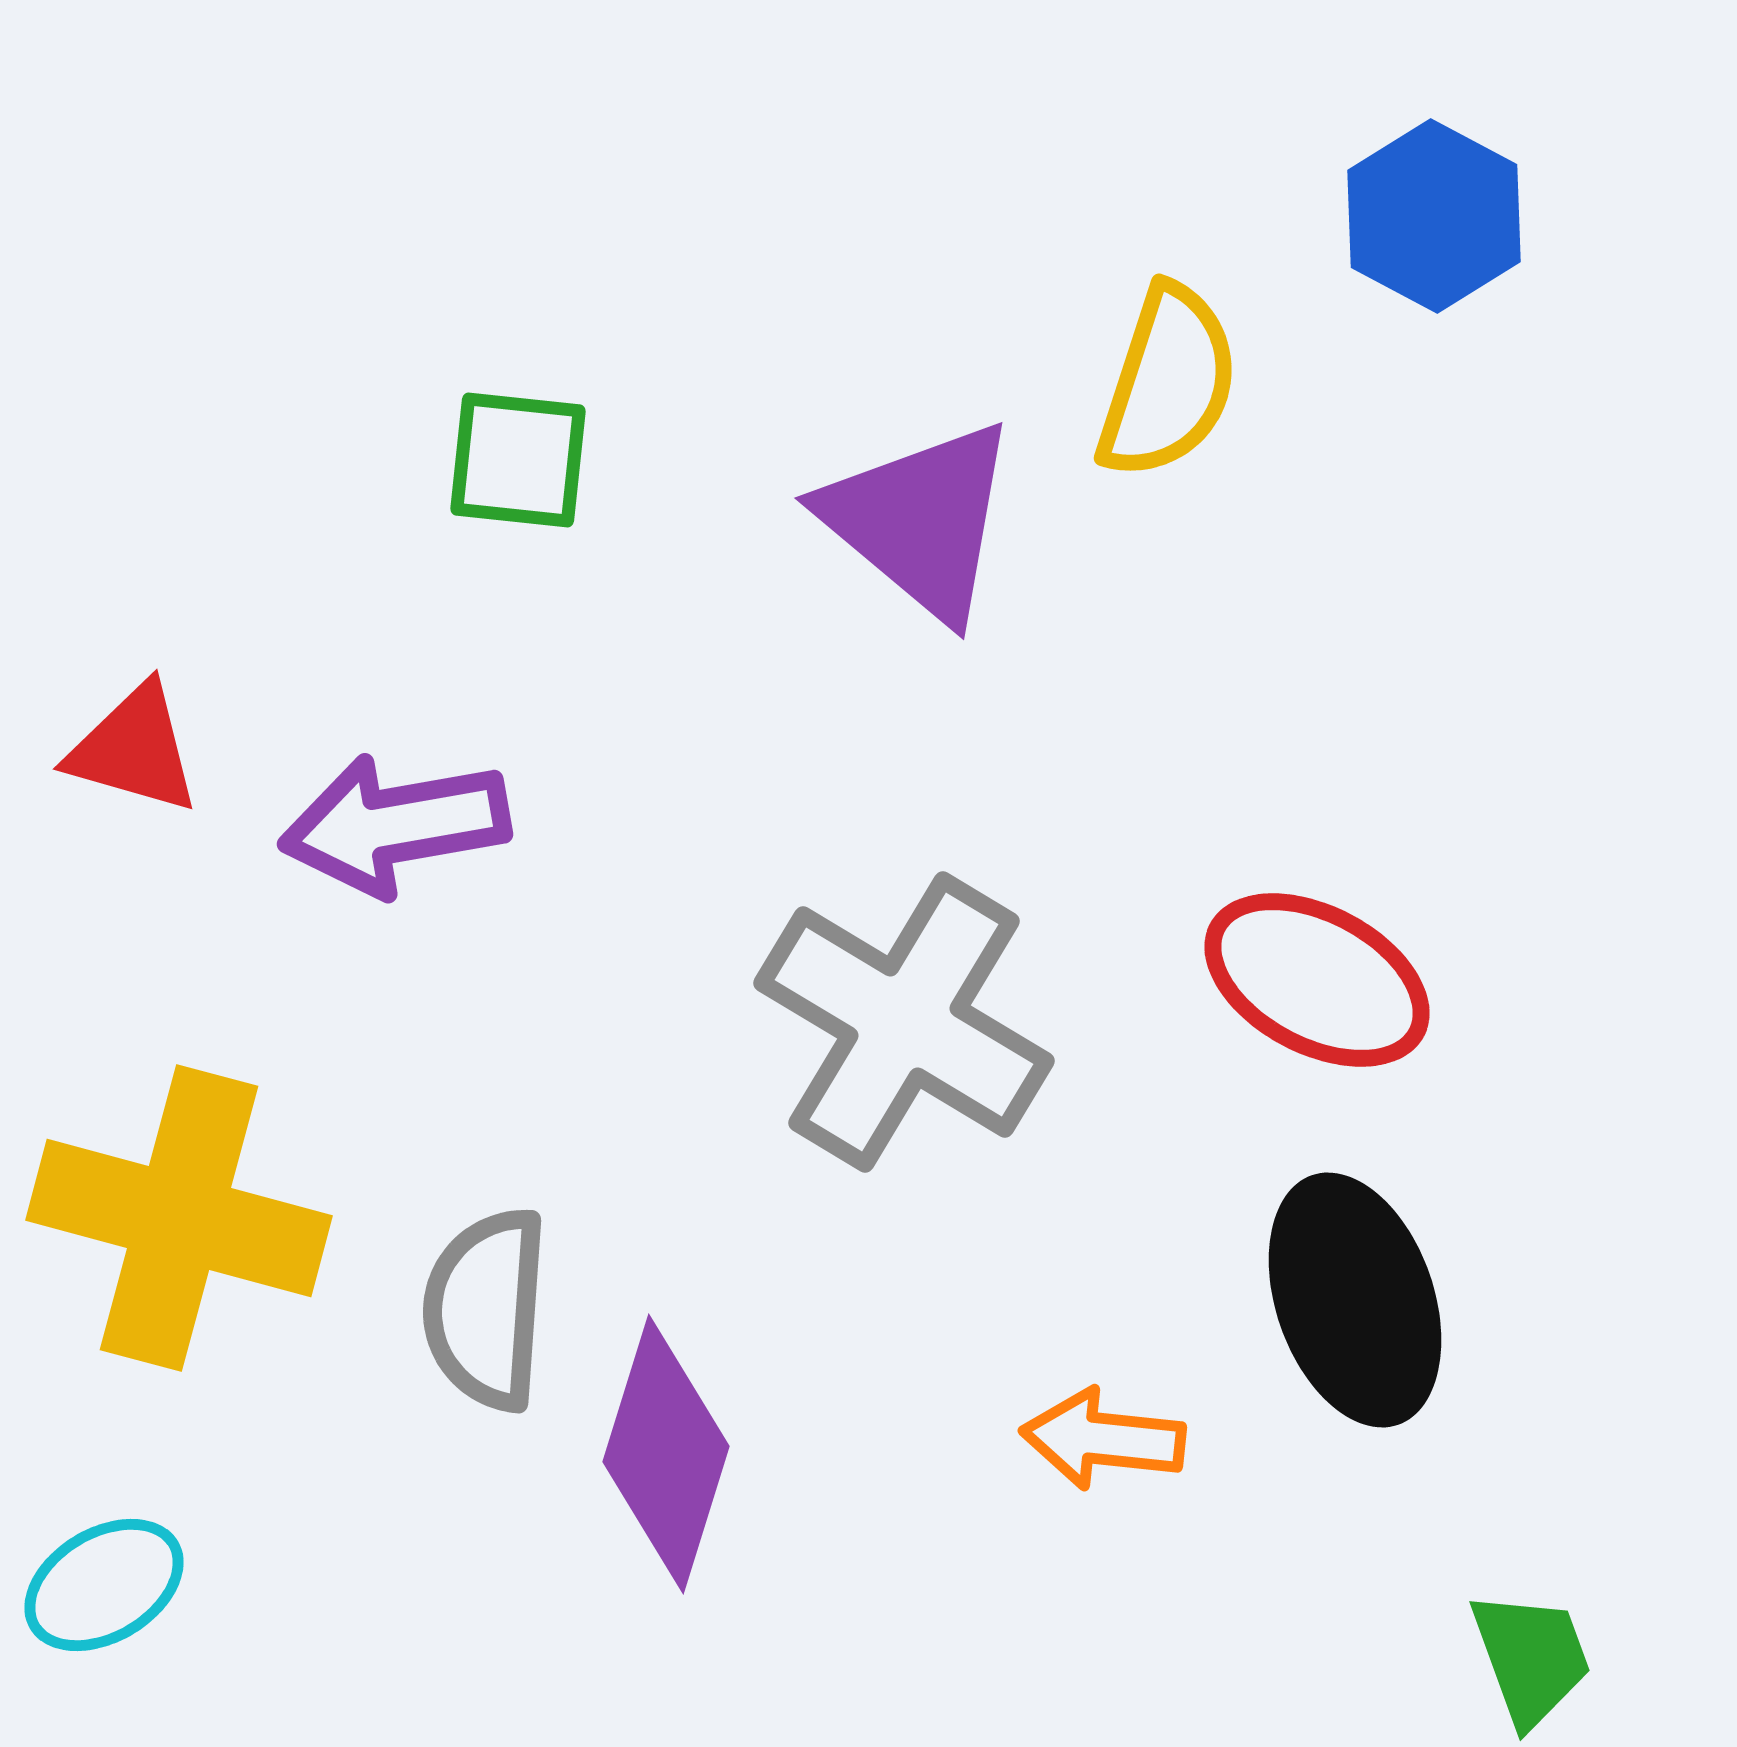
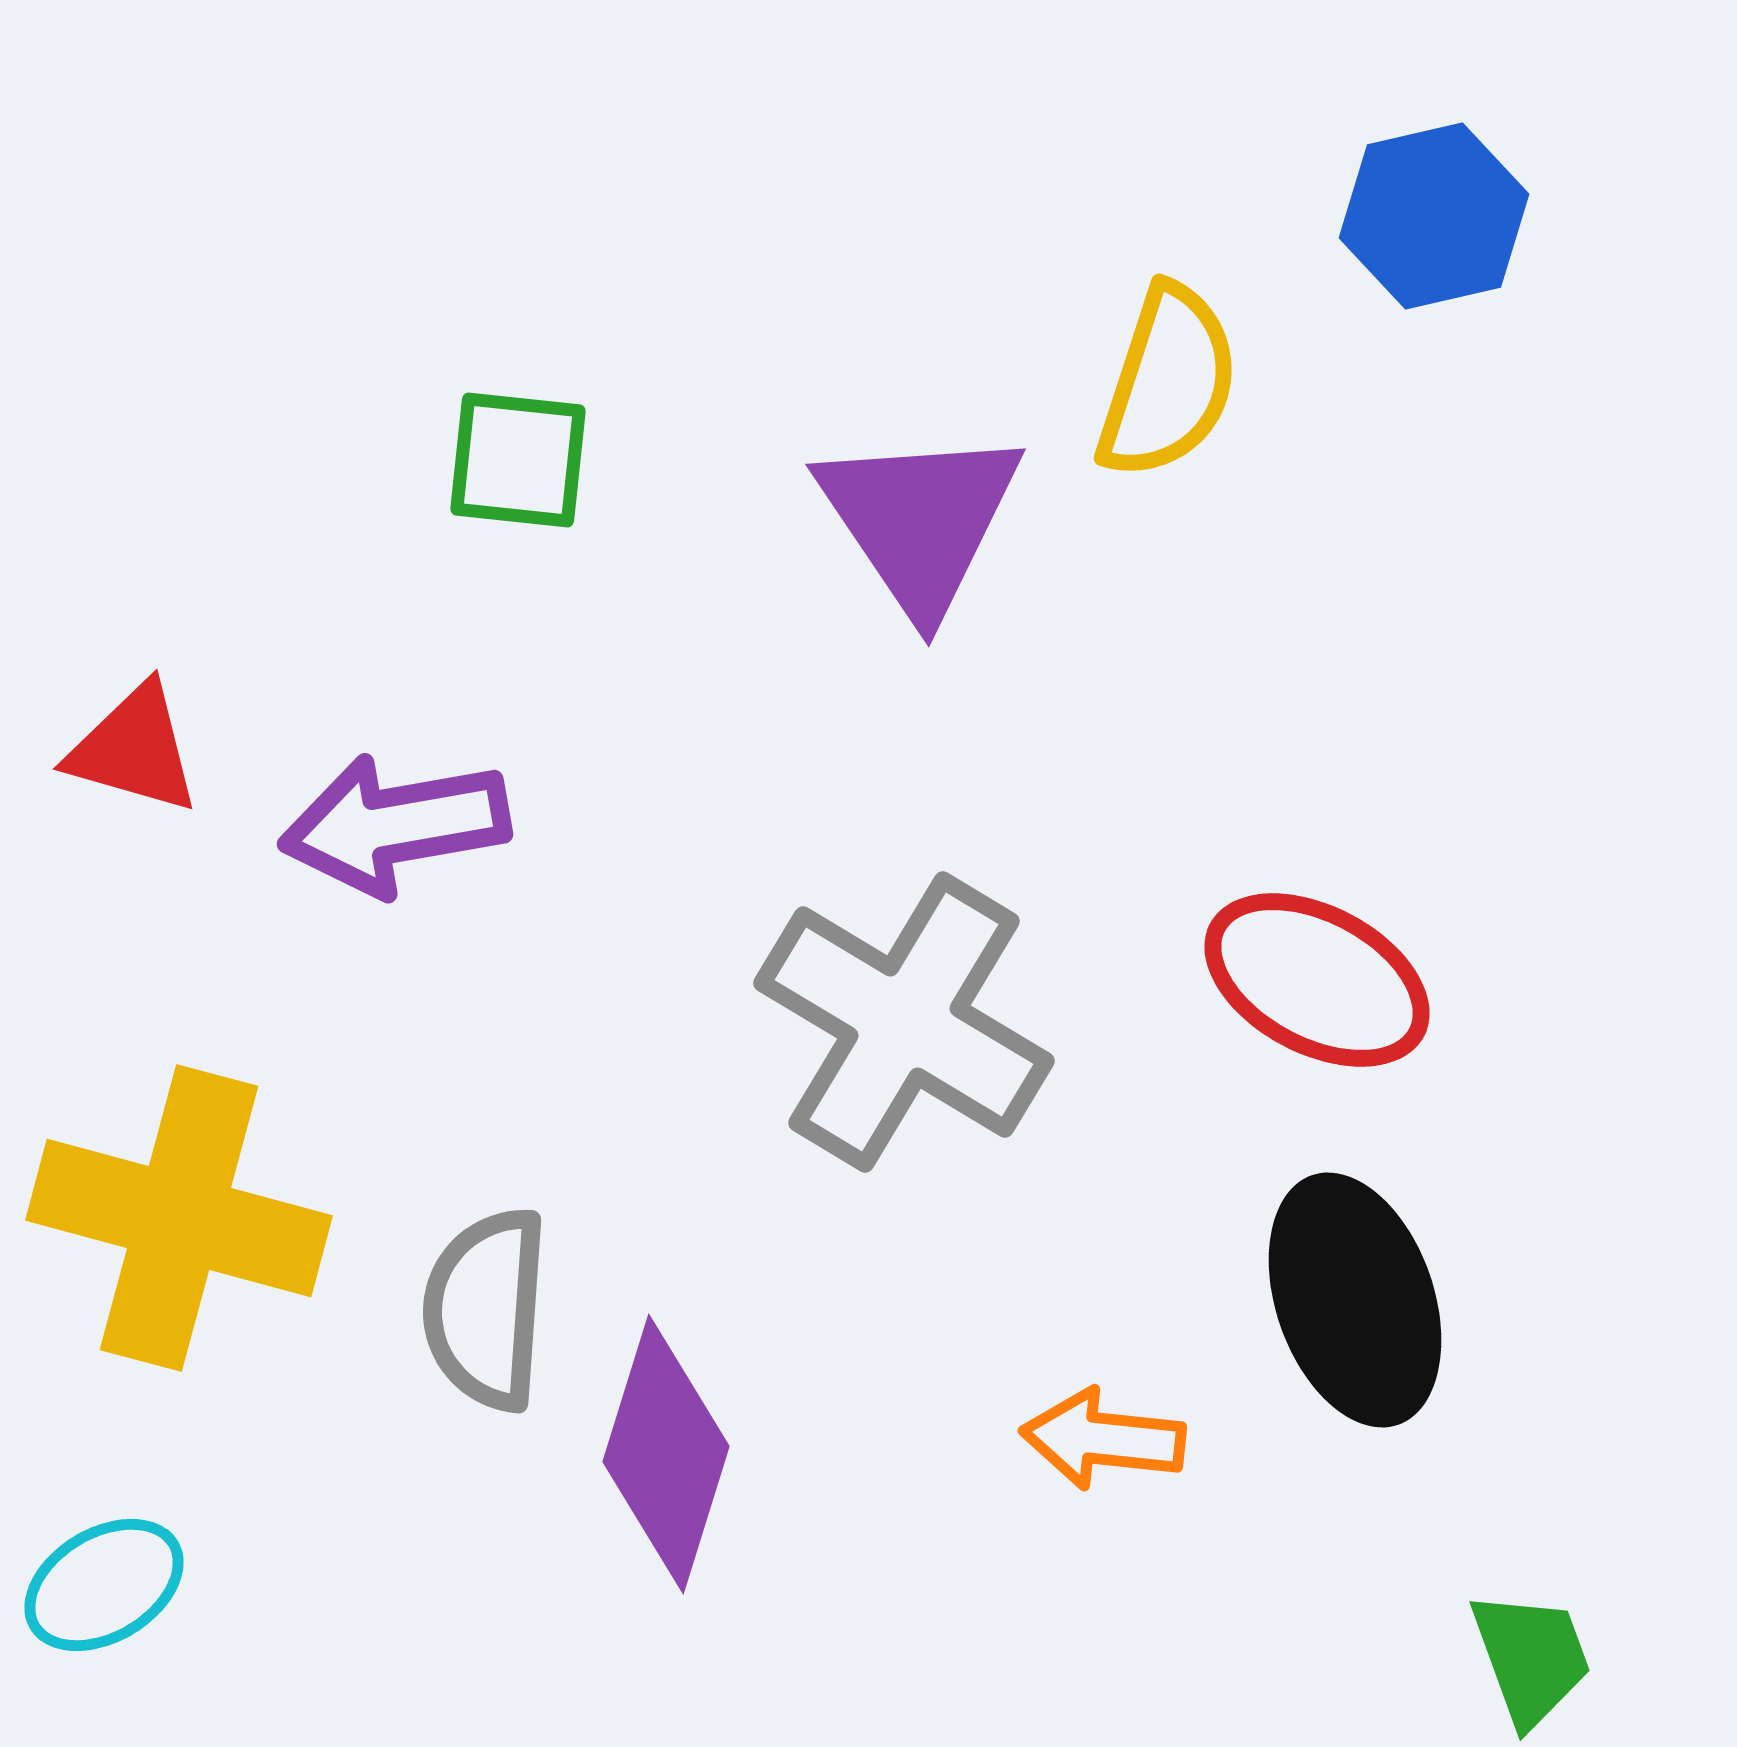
blue hexagon: rotated 19 degrees clockwise
purple triangle: rotated 16 degrees clockwise
